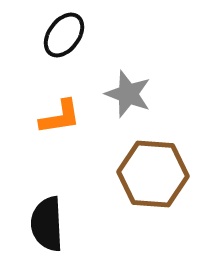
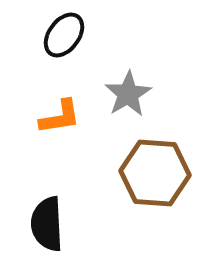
gray star: rotated 21 degrees clockwise
brown hexagon: moved 2 px right, 1 px up
